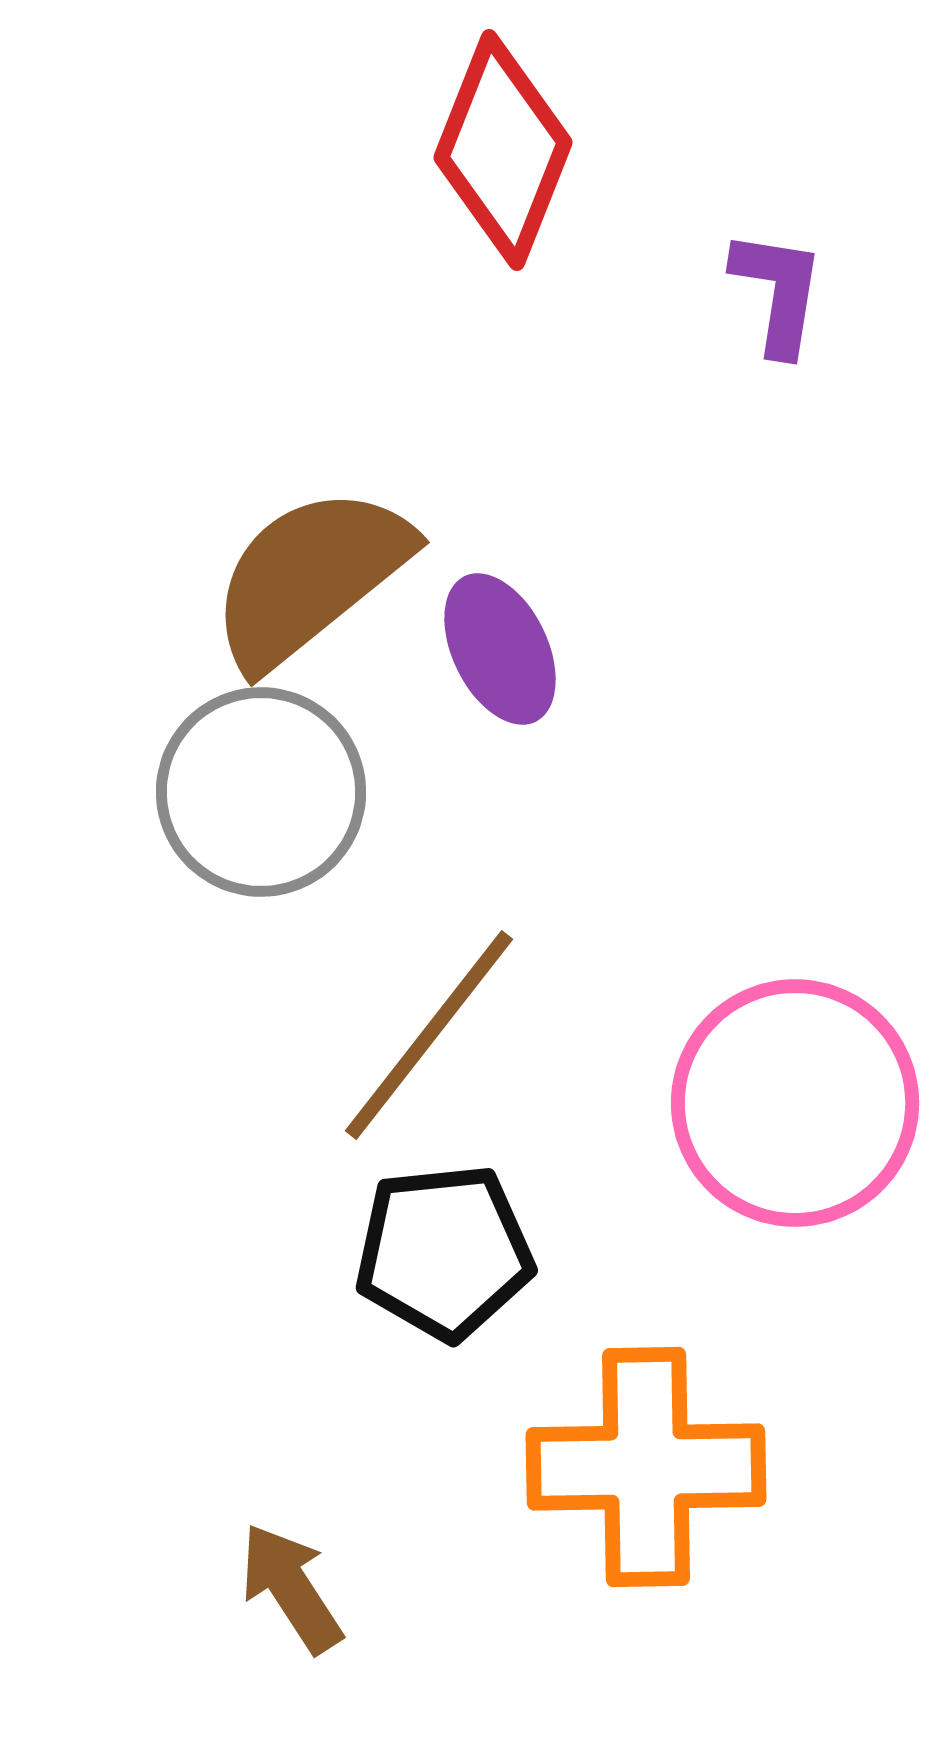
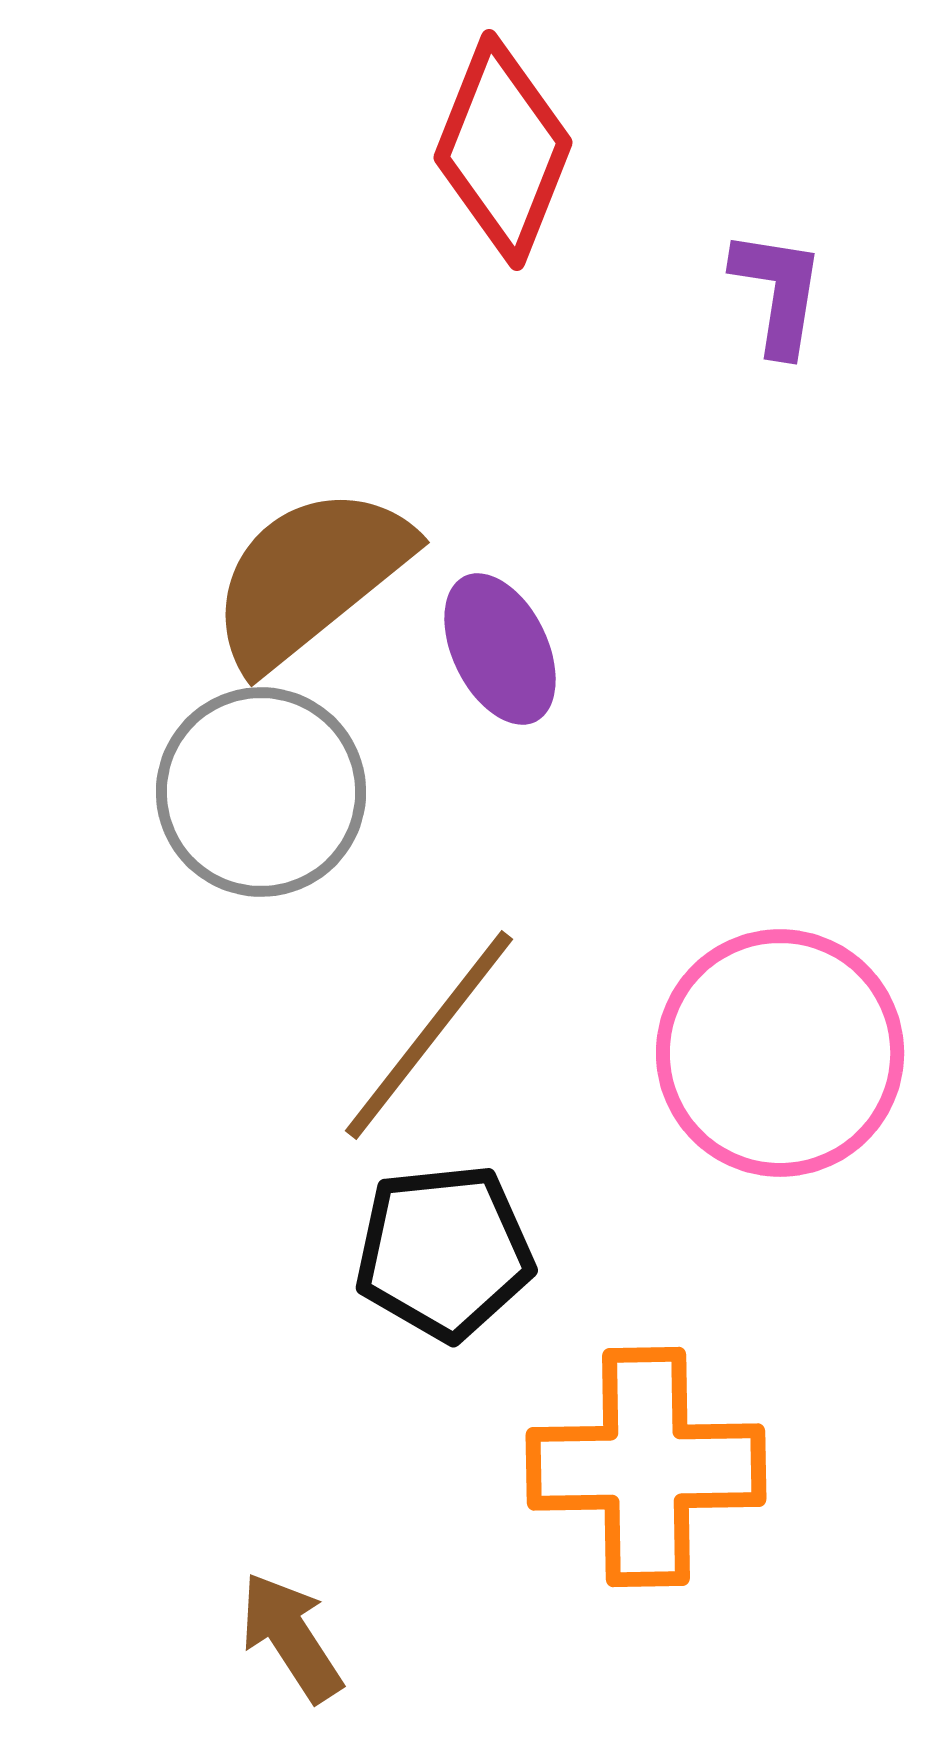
pink circle: moved 15 px left, 50 px up
brown arrow: moved 49 px down
